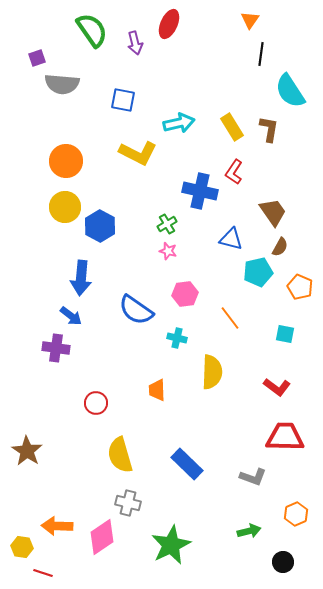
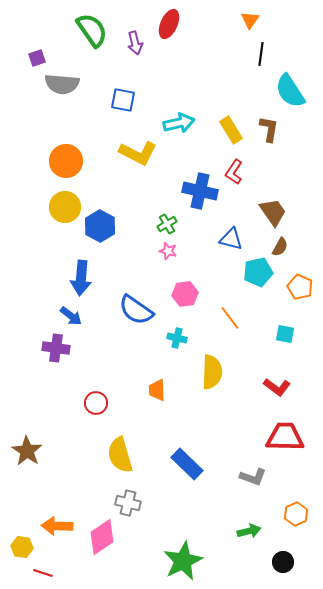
yellow rectangle at (232, 127): moved 1 px left, 3 px down
green star at (171, 545): moved 12 px right, 16 px down
